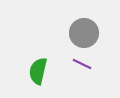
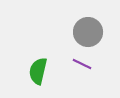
gray circle: moved 4 px right, 1 px up
